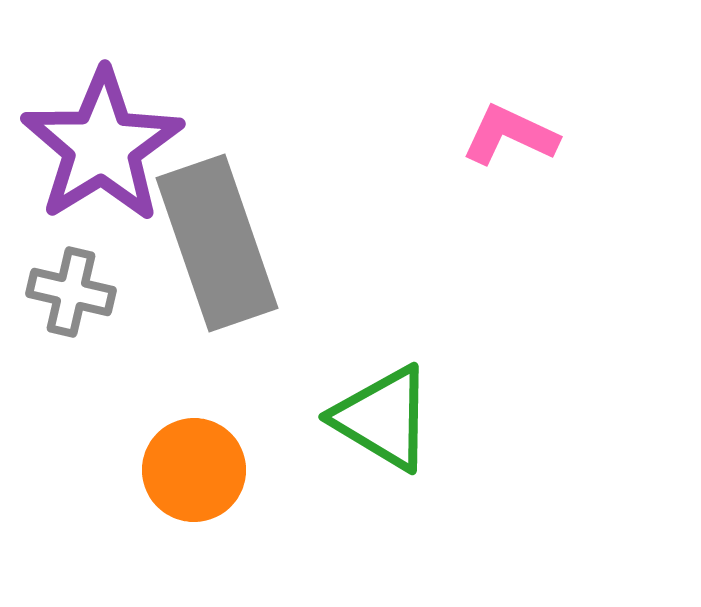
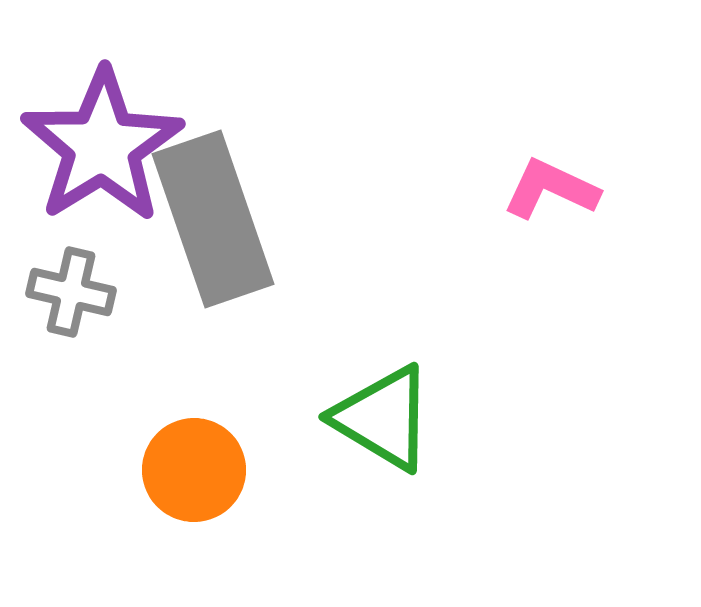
pink L-shape: moved 41 px right, 54 px down
gray rectangle: moved 4 px left, 24 px up
